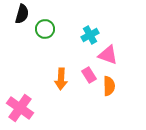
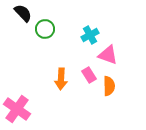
black semicircle: moved 1 px right, 1 px up; rotated 60 degrees counterclockwise
pink cross: moved 3 px left, 1 px down
